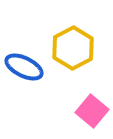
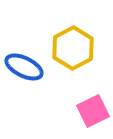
pink square: moved 1 px right; rotated 24 degrees clockwise
